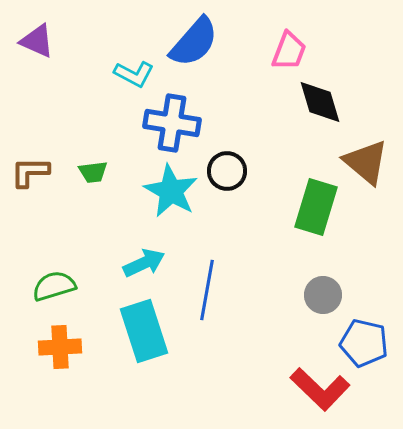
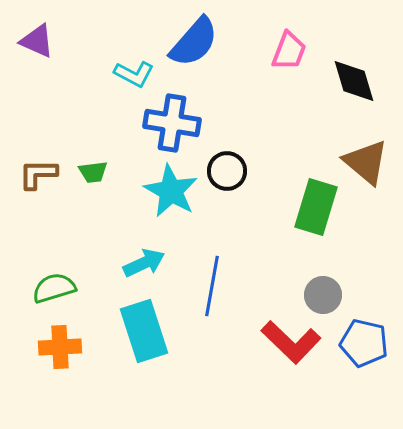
black diamond: moved 34 px right, 21 px up
brown L-shape: moved 8 px right, 2 px down
green semicircle: moved 2 px down
blue line: moved 5 px right, 4 px up
red L-shape: moved 29 px left, 47 px up
